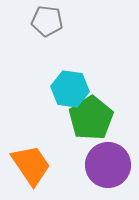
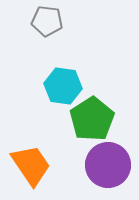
cyan hexagon: moved 7 px left, 3 px up
green pentagon: moved 1 px right, 1 px down
